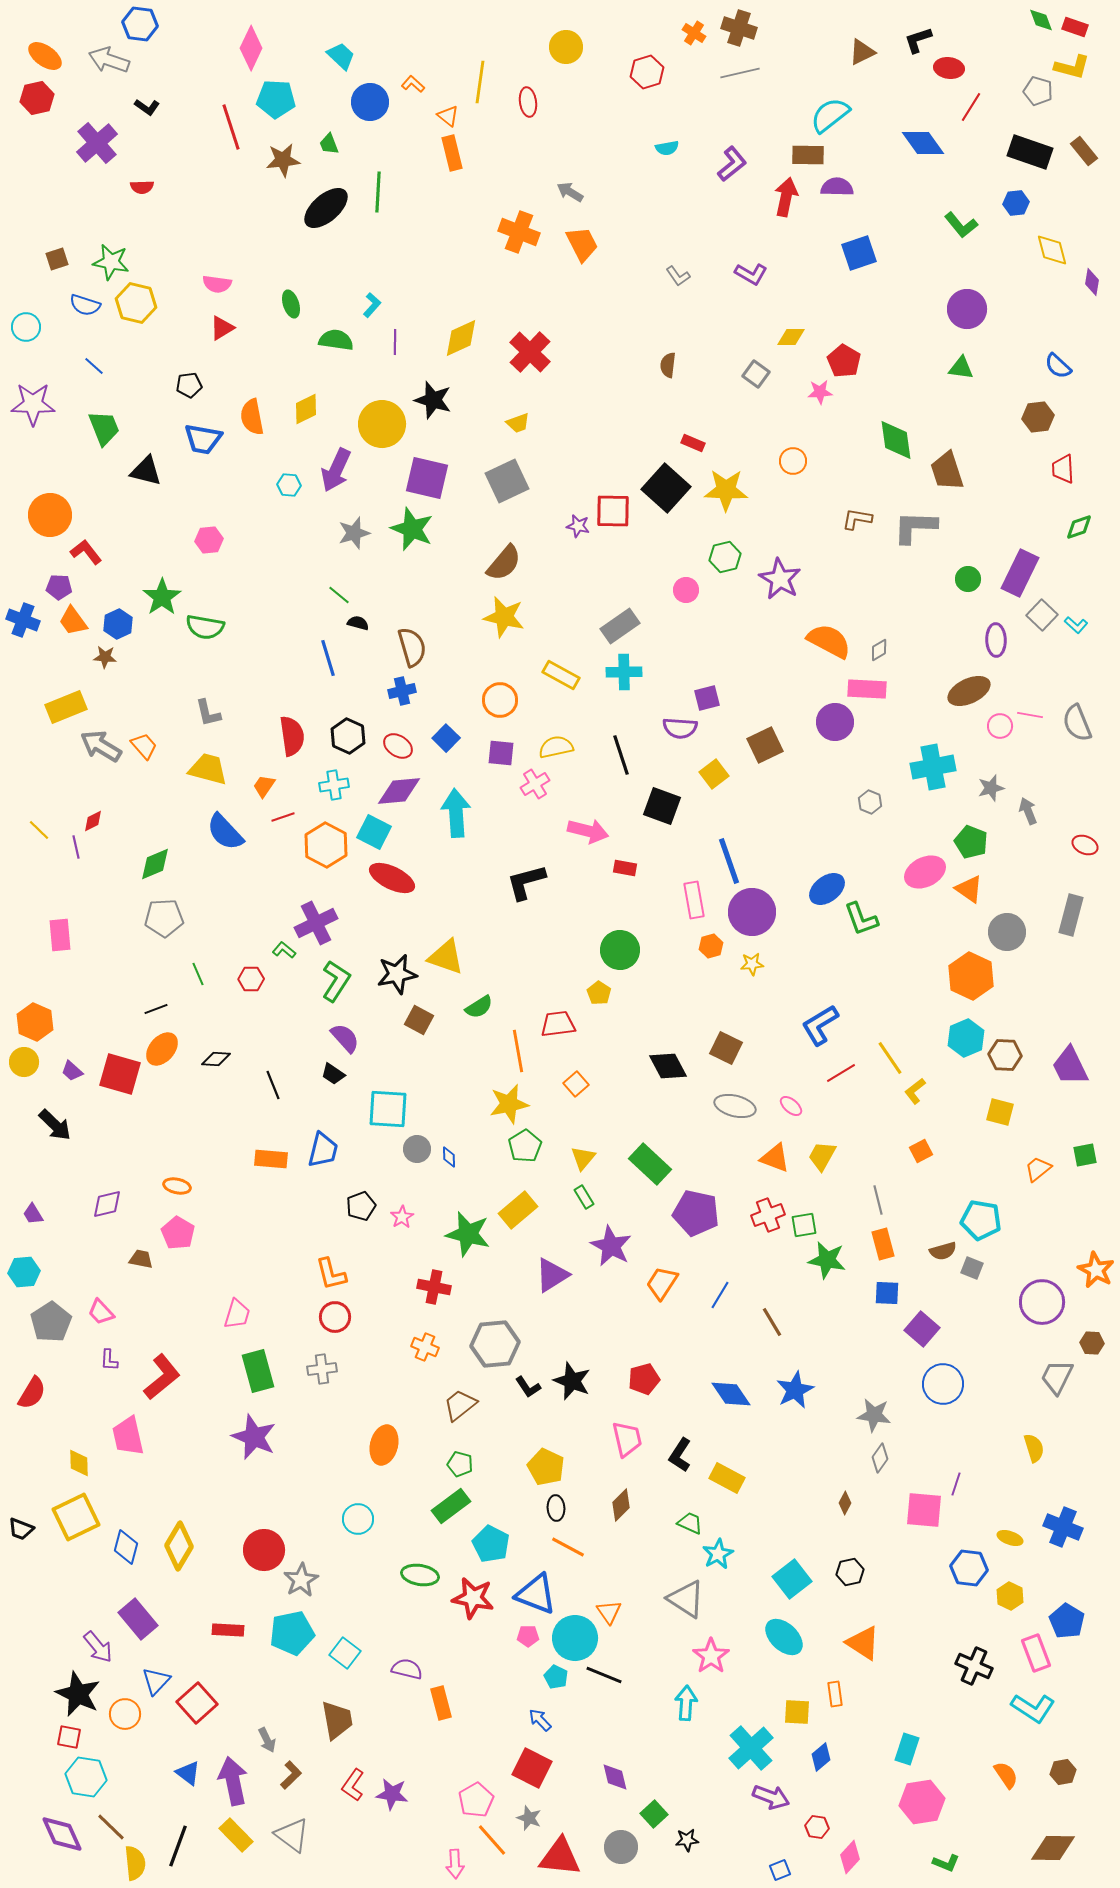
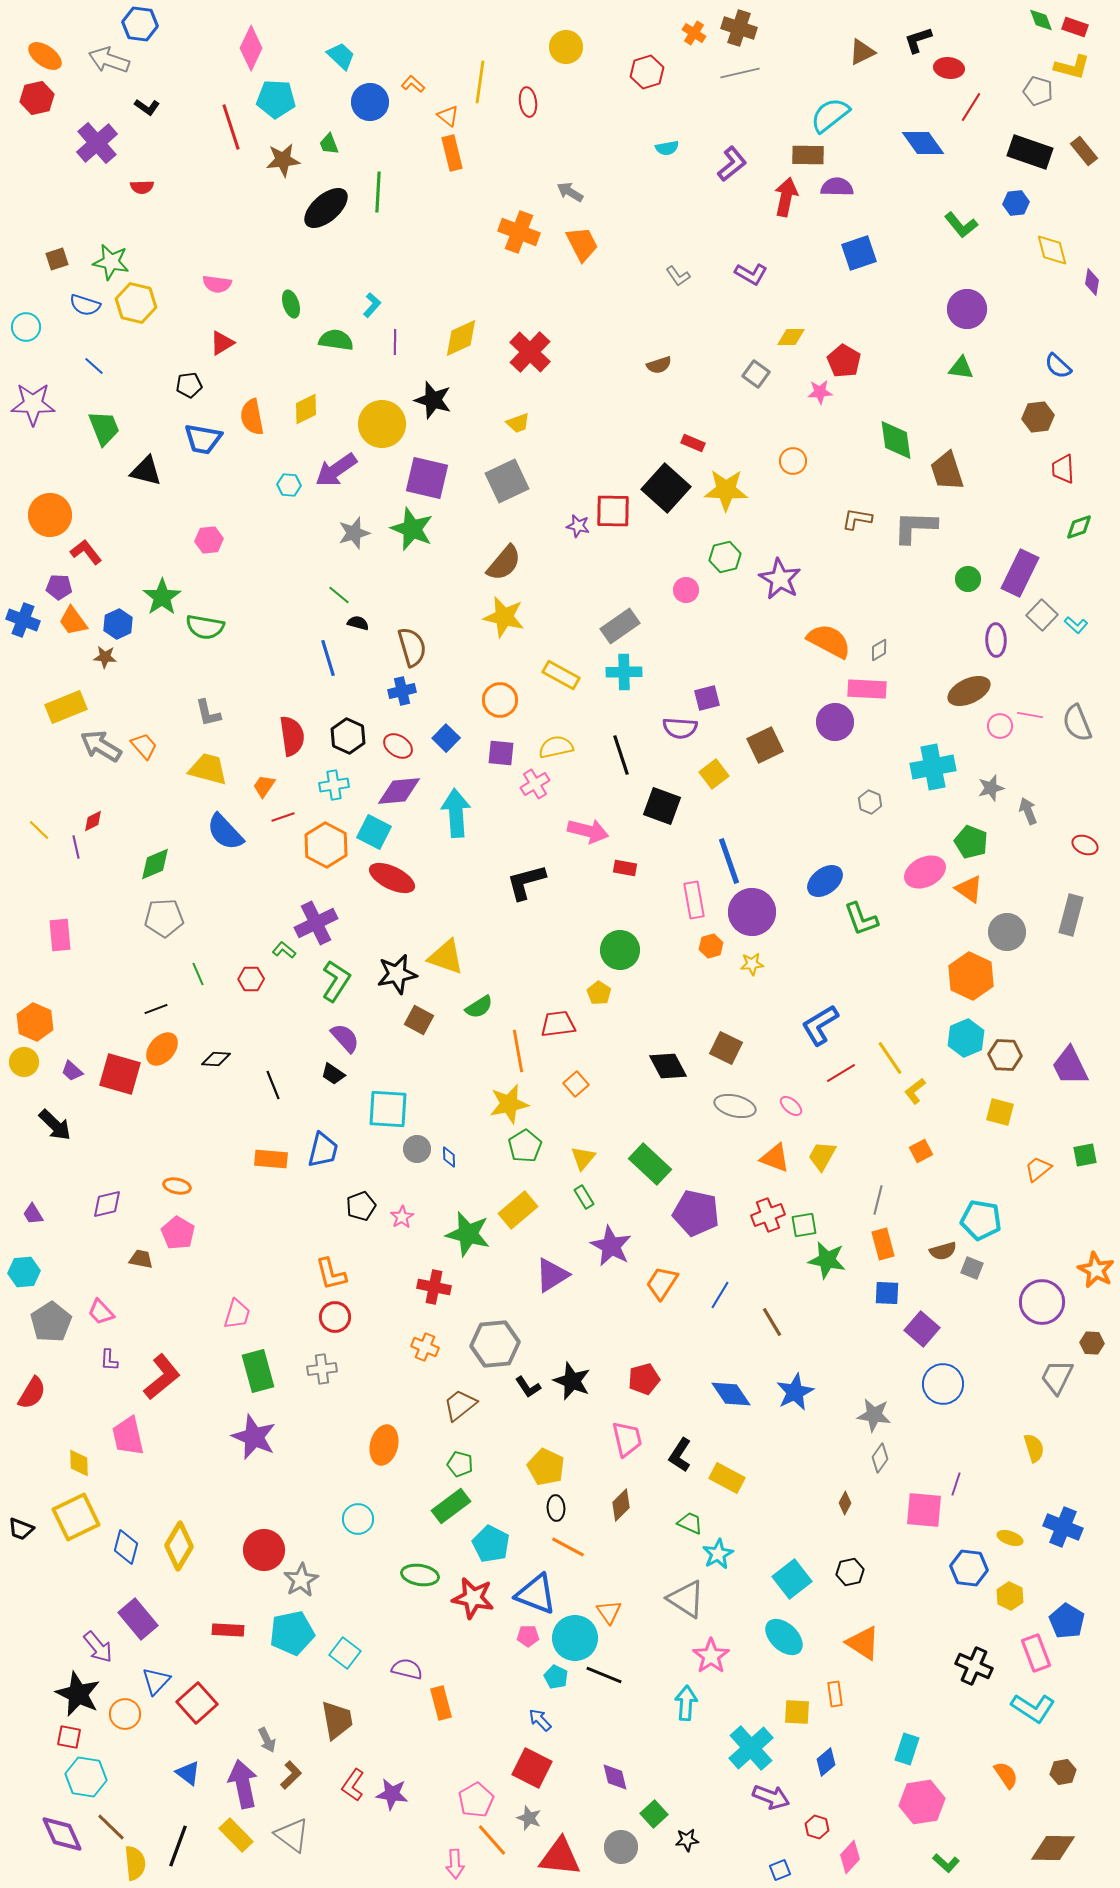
red triangle at (222, 328): moved 15 px down
brown semicircle at (668, 365): moved 9 px left; rotated 115 degrees counterclockwise
purple arrow at (336, 470): rotated 30 degrees clockwise
blue ellipse at (827, 889): moved 2 px left, 8 px up
gray line at (878, 1200): rotated 28 degrees clockwise
blue star at (795, 1390): moved 2 px down
blue diamond at (821, 1757): moved 5 px right, 5 px down
purple arrow at (233, 1781): moved 10 px right, 3 px down
red hexagon at (817, 1827): rotated 10 degrees clockwise
green L-shape at (946, 1863): rotated 20 degrees clockwise
